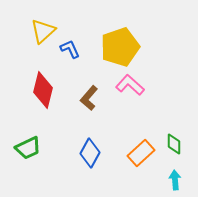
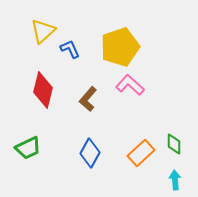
brown L-shape: moved 1 px left, 1 px down
